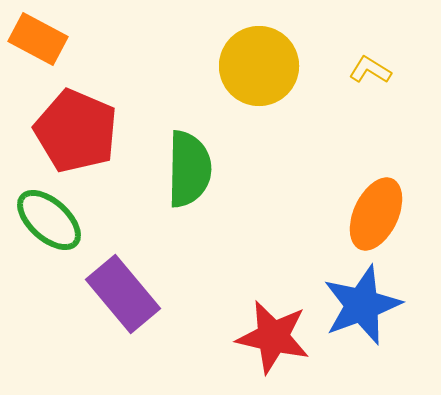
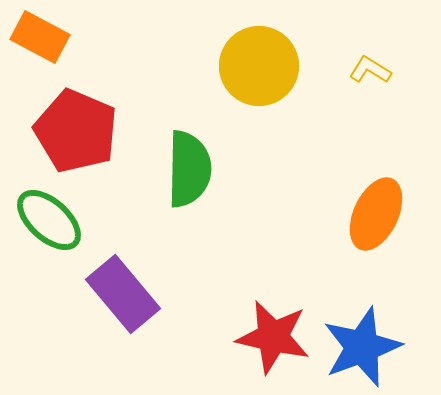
orange rectangle: moved 2 px right, 2 px up
blue star: moved 42 px down
